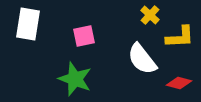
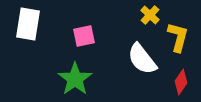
yellow L-shape: moved 2 px left; rotated 72 degrees counterclockwise
green star: rotated 16 degrees clockwise
red diamond: moved 2 px right, 1 px up; rotated 70 degrees counterclockwise
